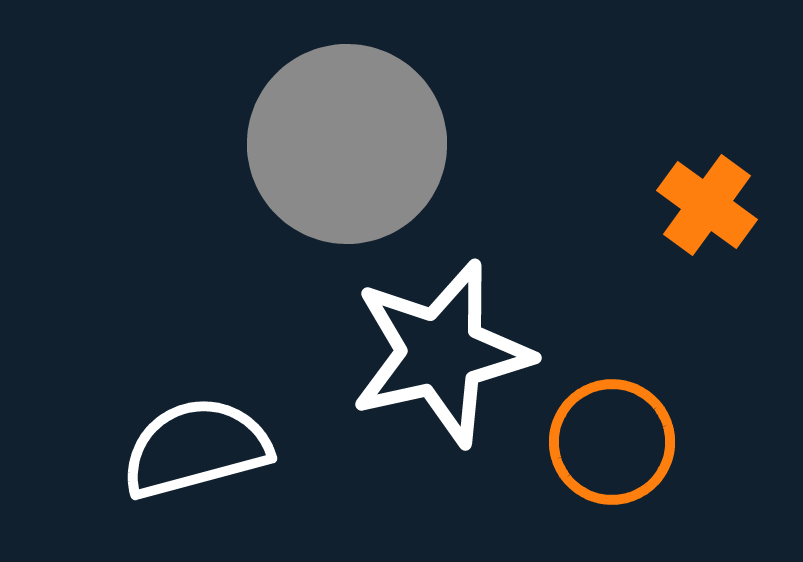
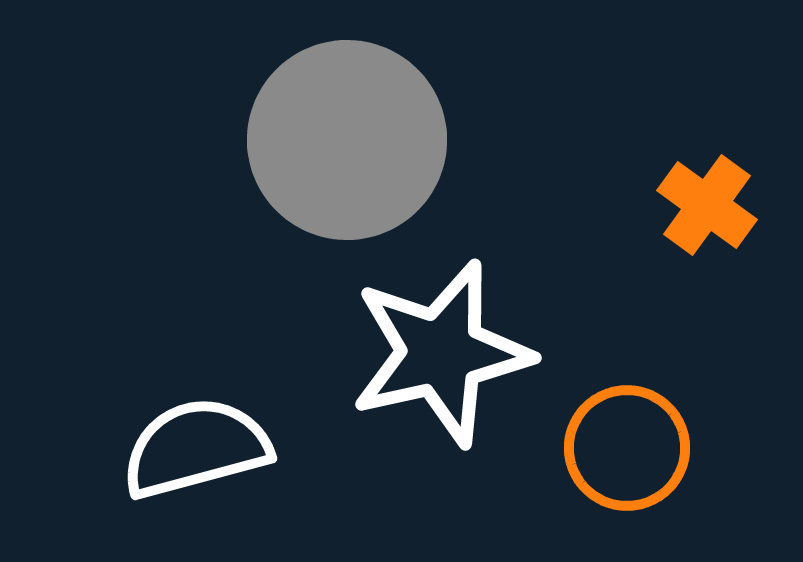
gray circle: moved 4 px up
orange circle: moved 15 px right, 6 px down
